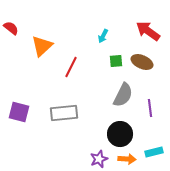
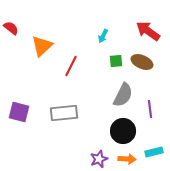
red line: moved 1 px up
purple line: moved 1 px down
black circle: moved 3 px right, 3 px up
